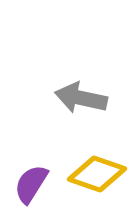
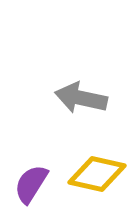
yellow diamond: rotated 6 degrees counterclockwise
